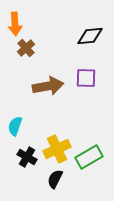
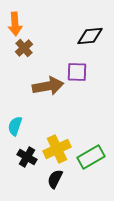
brown cross: moved 2 px left
purple square: moved 9 px left, 6 px up
green rectangle: moved 2 px right
